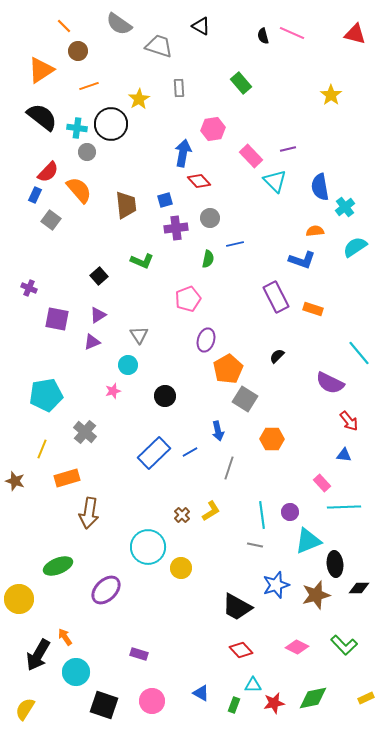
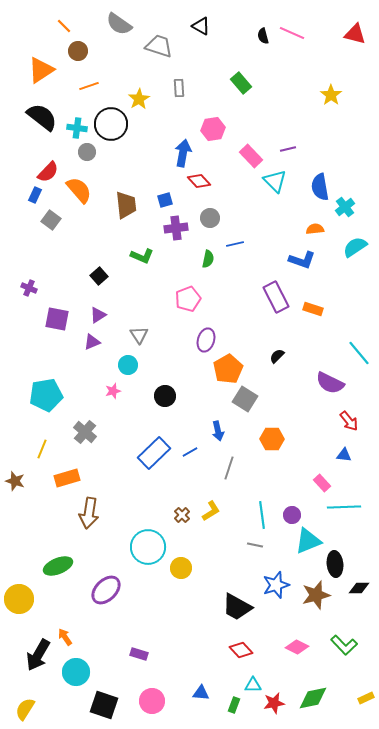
orange semicircle at (315, 231): moved 2 px up
green L-shape at (142, 261): moved 5 px up
purple circle at (290, 512): moved 2 px right, 3 px down
blue triangle at (201, 693): rotated 24 degrees counterclockwise
